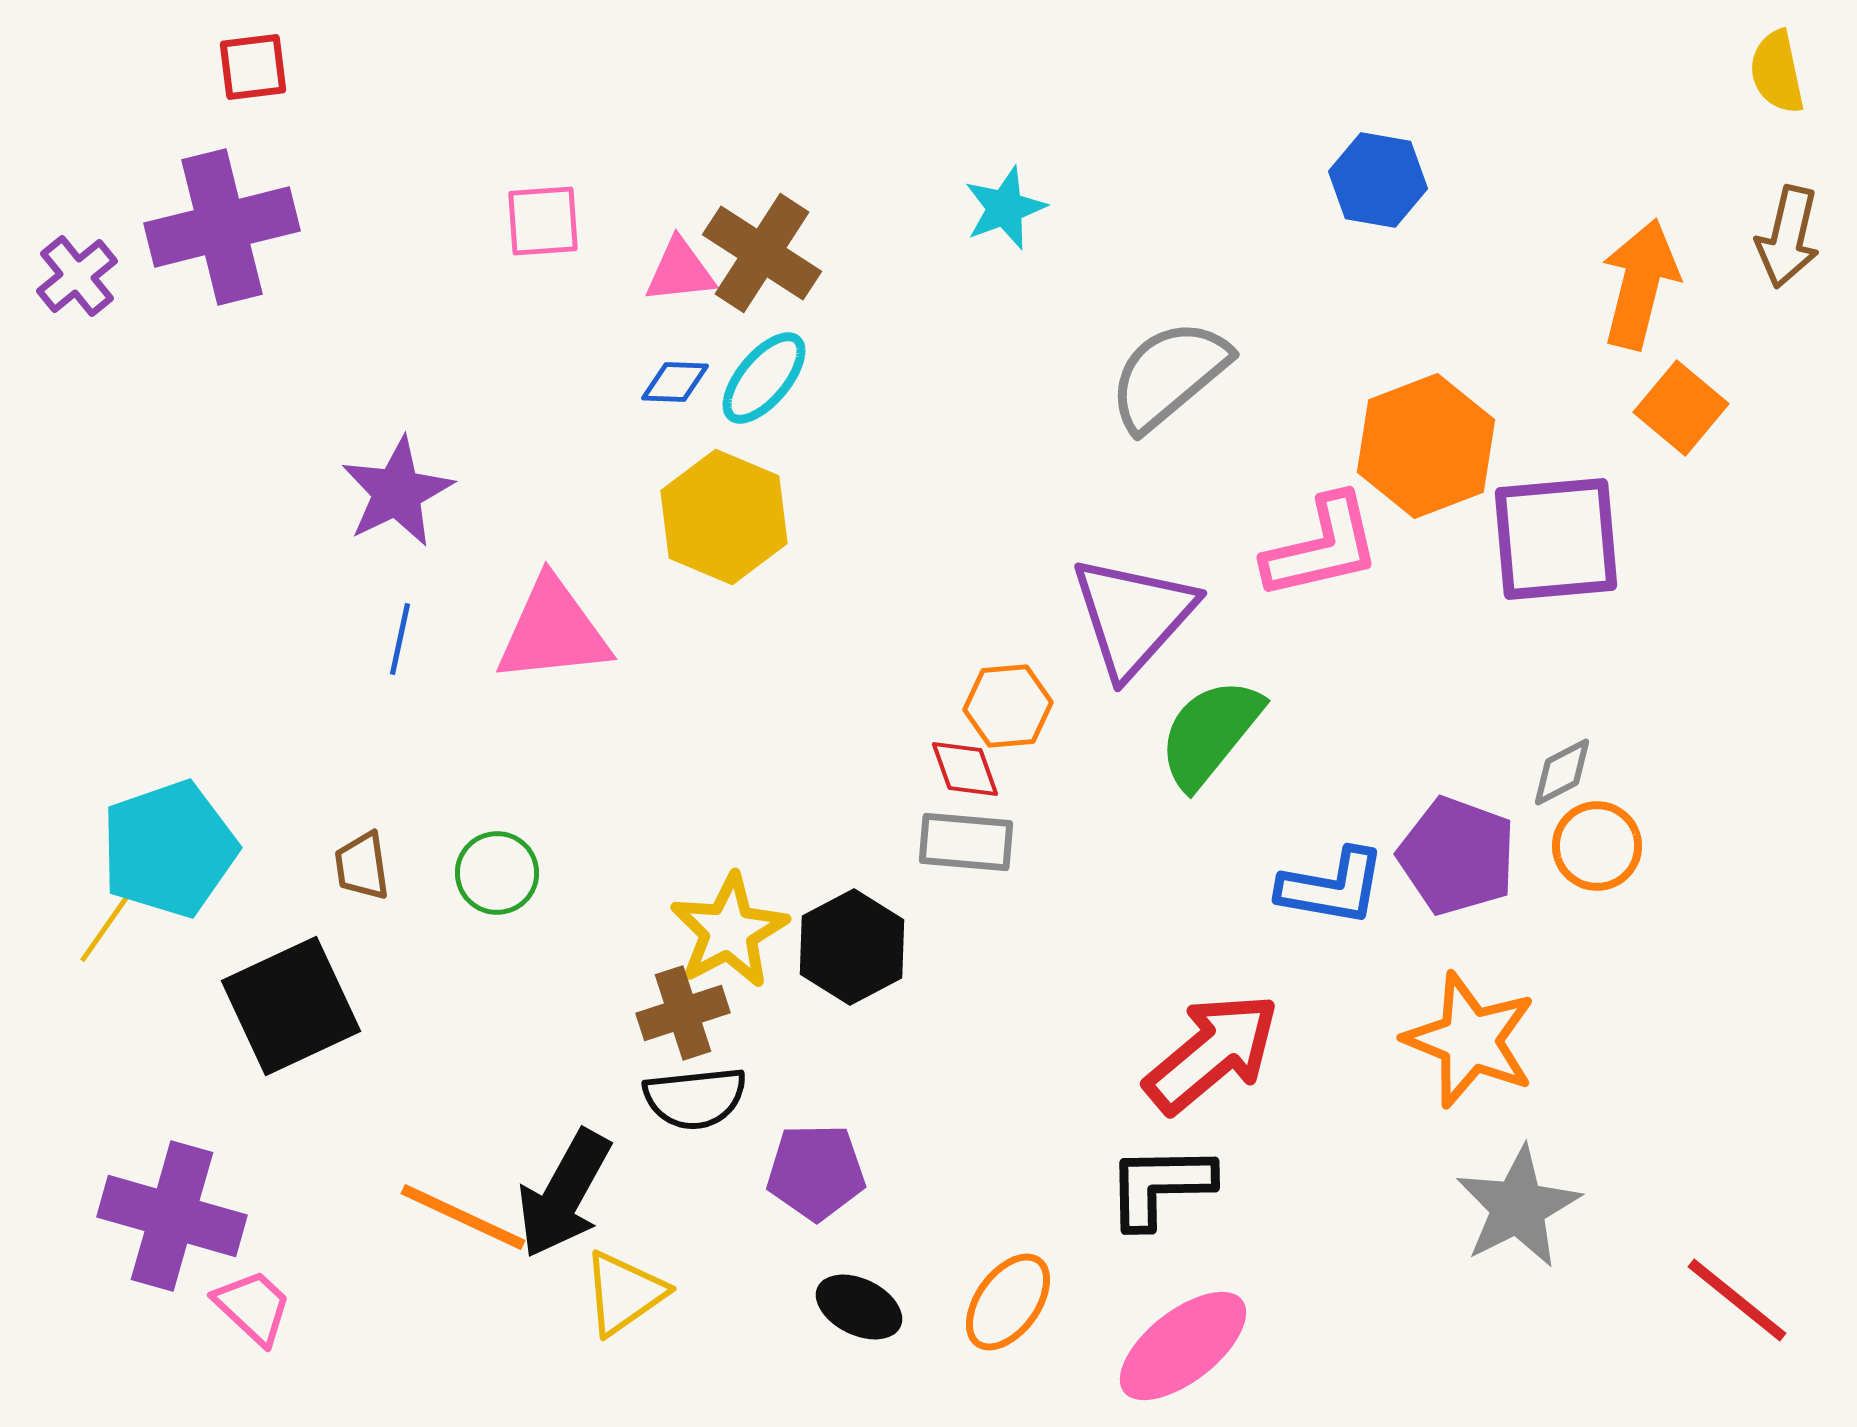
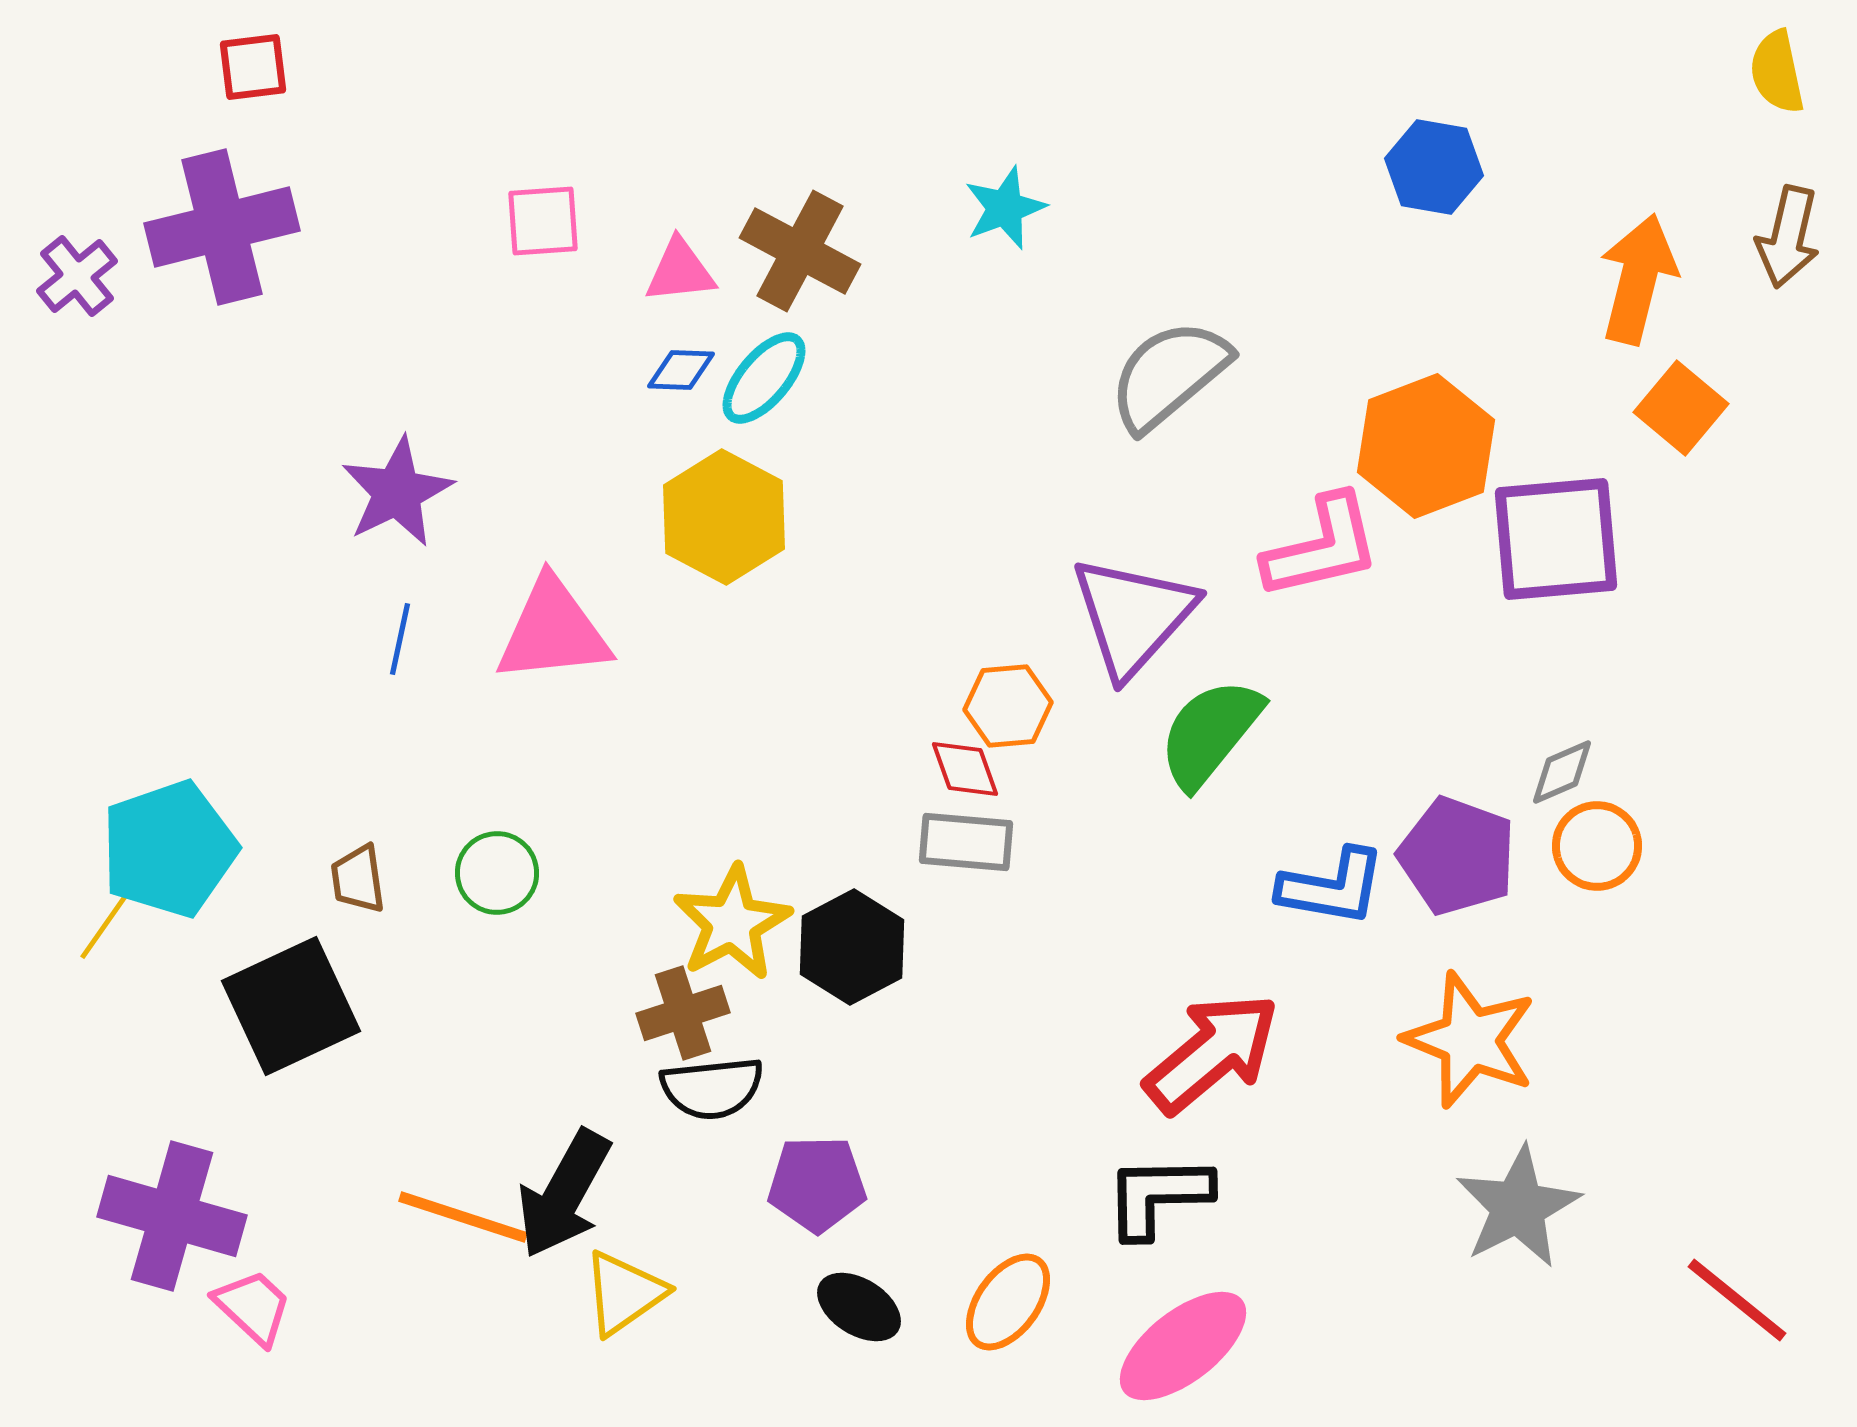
blue hexagon at (1378, 180): moved 56 px right, 13 px up
brown cross at (762, 253): moved 38 px right, 2 px up; rotated 5 degrees counterclockwise
orange arrow at (1640, 284): moved 2 px left, 5 px up
blue diamond at (675, 382): moved 6 px right, 12 px up
yellow hexagon at (724, 517): rotated 5 degrees clockwise
gray diamond at (1562, 772): rotated 4 degrees clockwise
brown trapezoid at (362, 866): moved 4 px left, 13 px down
yellow line at (110, 921): moved 3 px up
yellow star at (729, 931): moved 3 px right, 8 px up
black semicircle at (695, 1098): moved 17 px right, 10 px up
purple pentagon at (816, 1172): moved 1 px right, 12 px down
black L-shape at (1160, 1186): moved 2 px left, 10 px down
orange line at (463, 1217): rotated 7 degrees counterclockwise
black ellipse at (859, 1307): rotated 6 degrees clockwise
